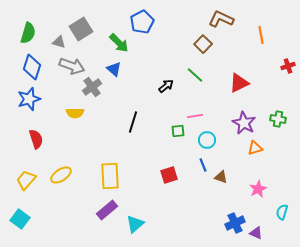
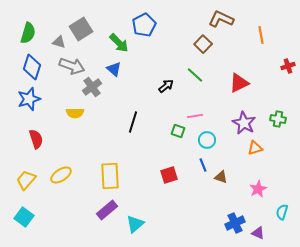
blue pentagon: moved 2 px right, 3 px down
green square: rotated 24 degrees clockwise
cyan square: moved 4 px right, 2 px up
purple triangle: moved 2 px right
